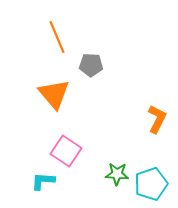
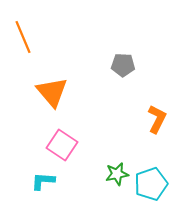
orange line: moved 34 px left
gray pentagon: moved 32 px right
orange triangle: moved 2 px left, 2 px up
pink square: moved 4 px left, 6 px up
green star: rotated 15 degrees counterclockwise
